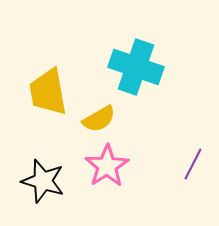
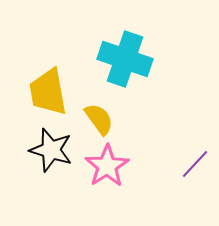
cyan cross: moved 11 px left, 8 px up
yellow semicircle: rotated 96 degrees counterclockwise
purple line: moved 2 px right; rotated 16 degrees clockwise
black star: moved 8 px right, 31 px up
